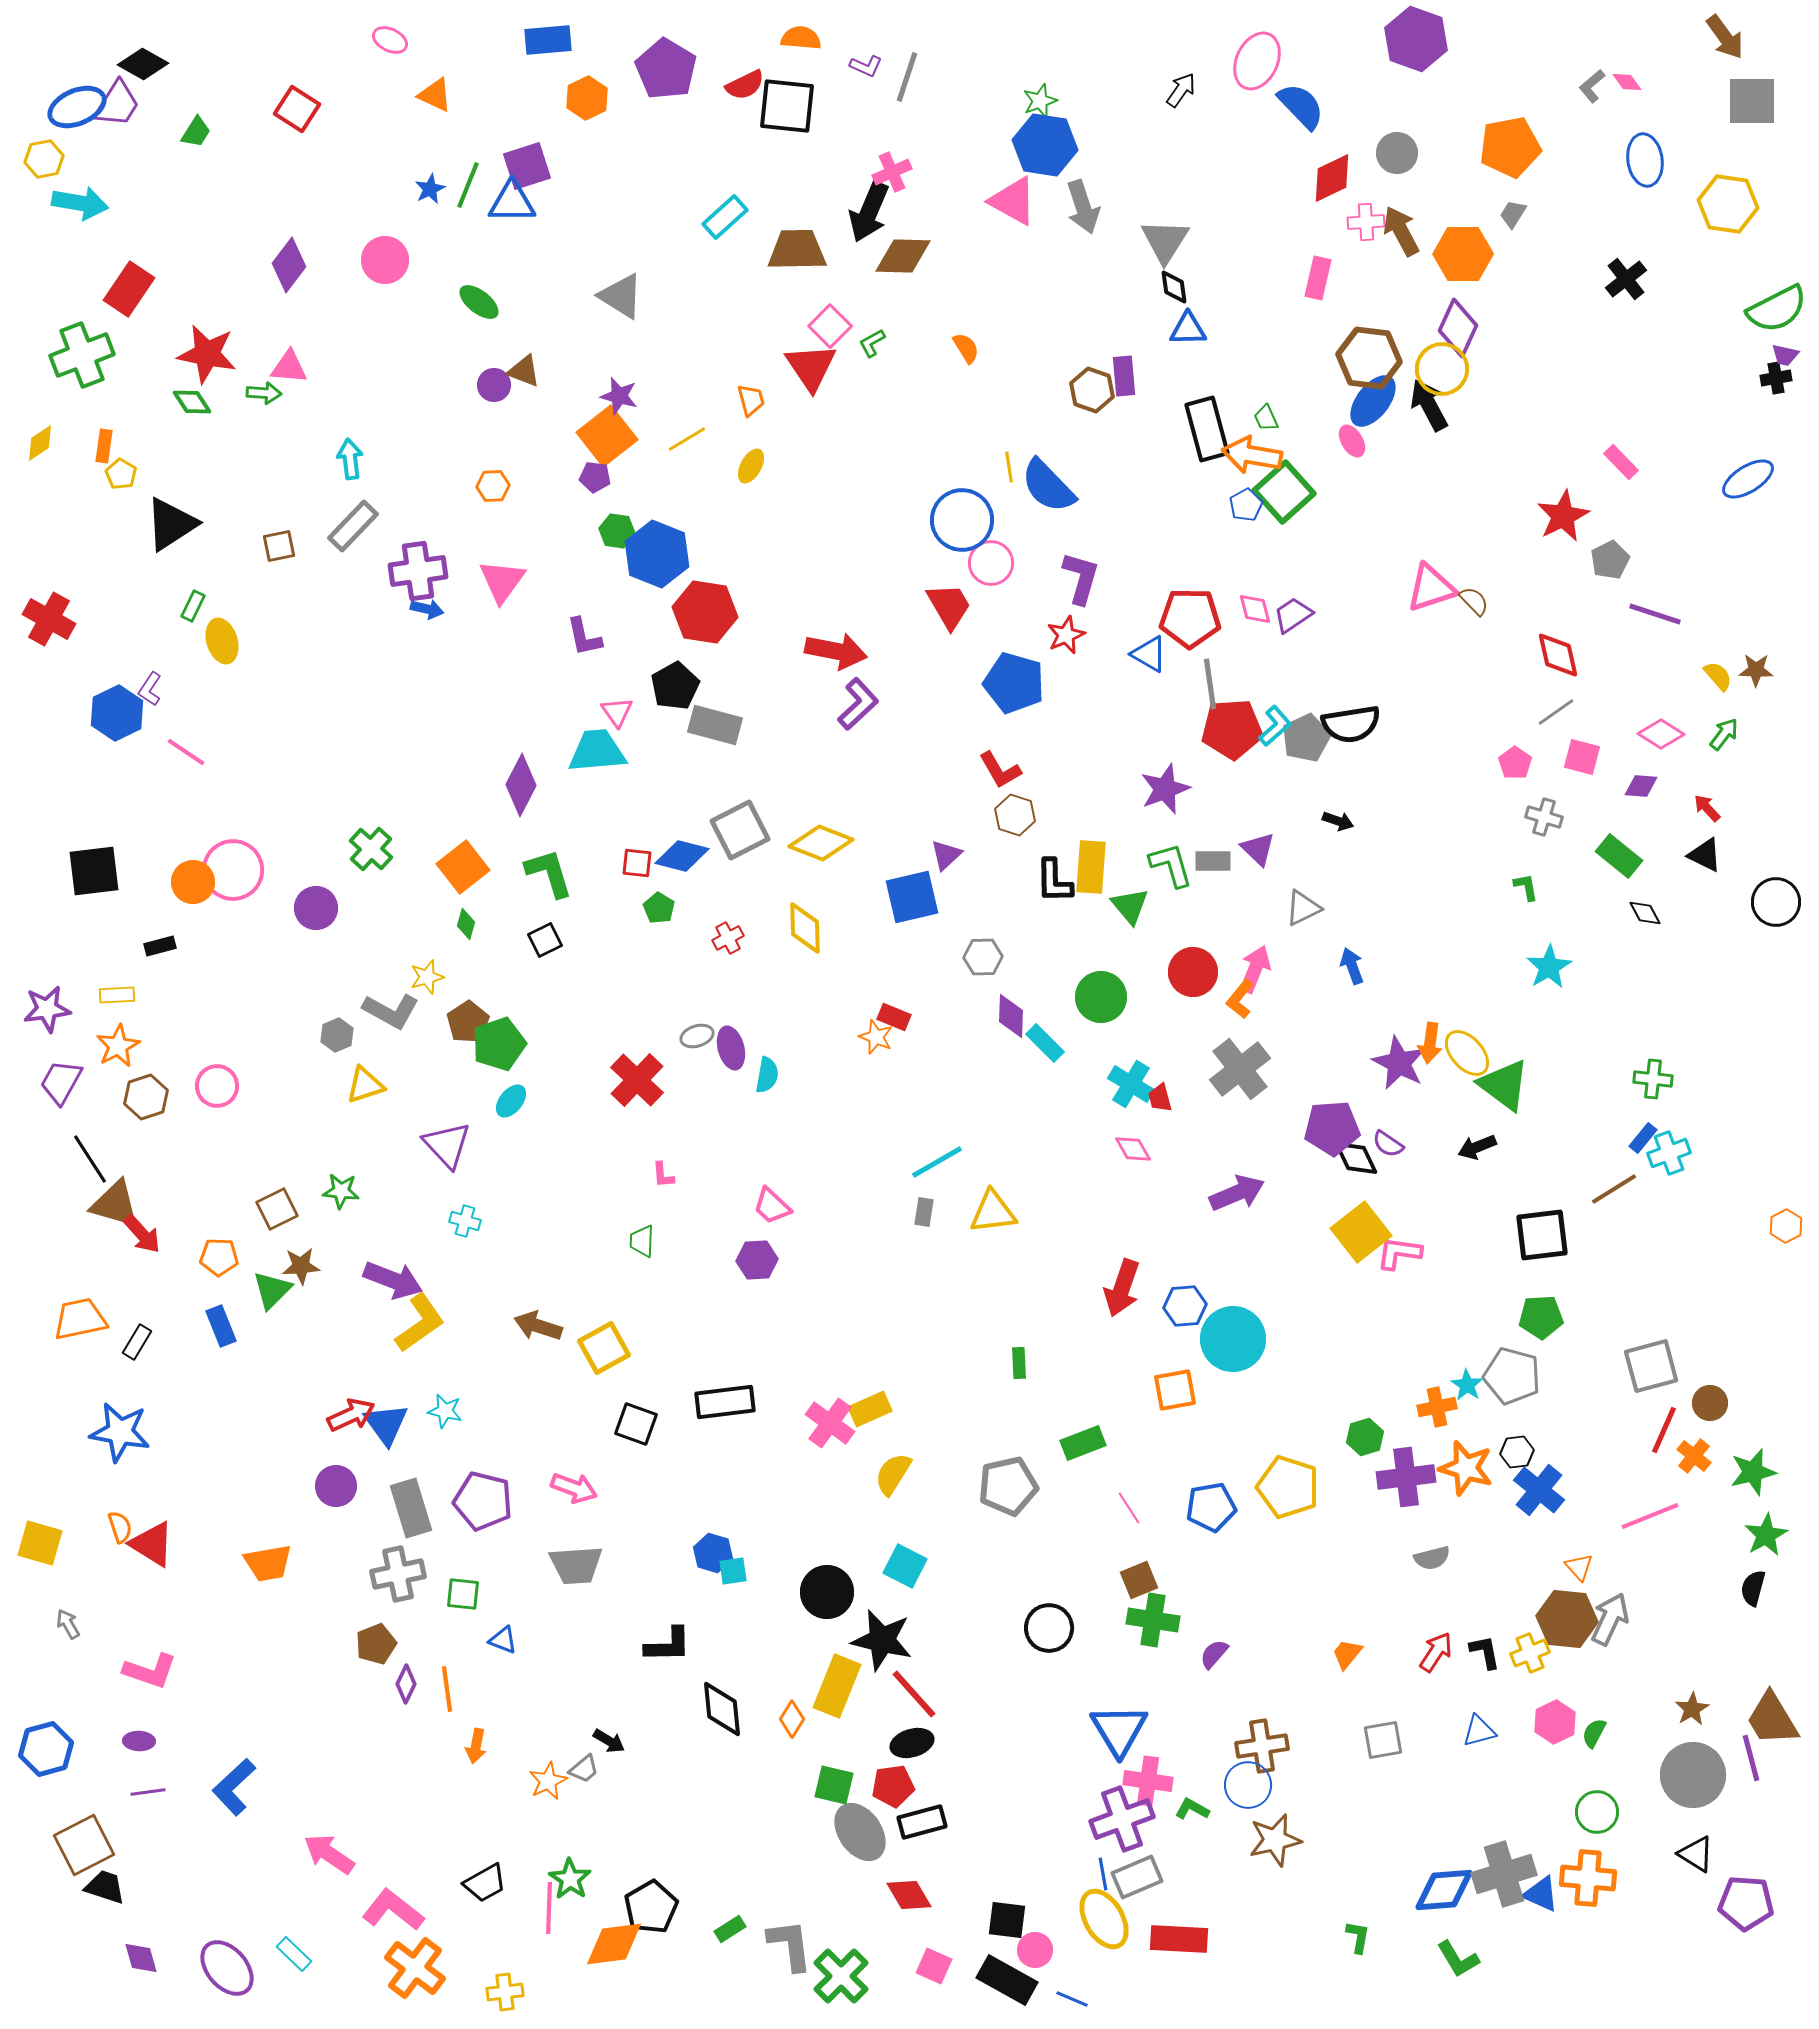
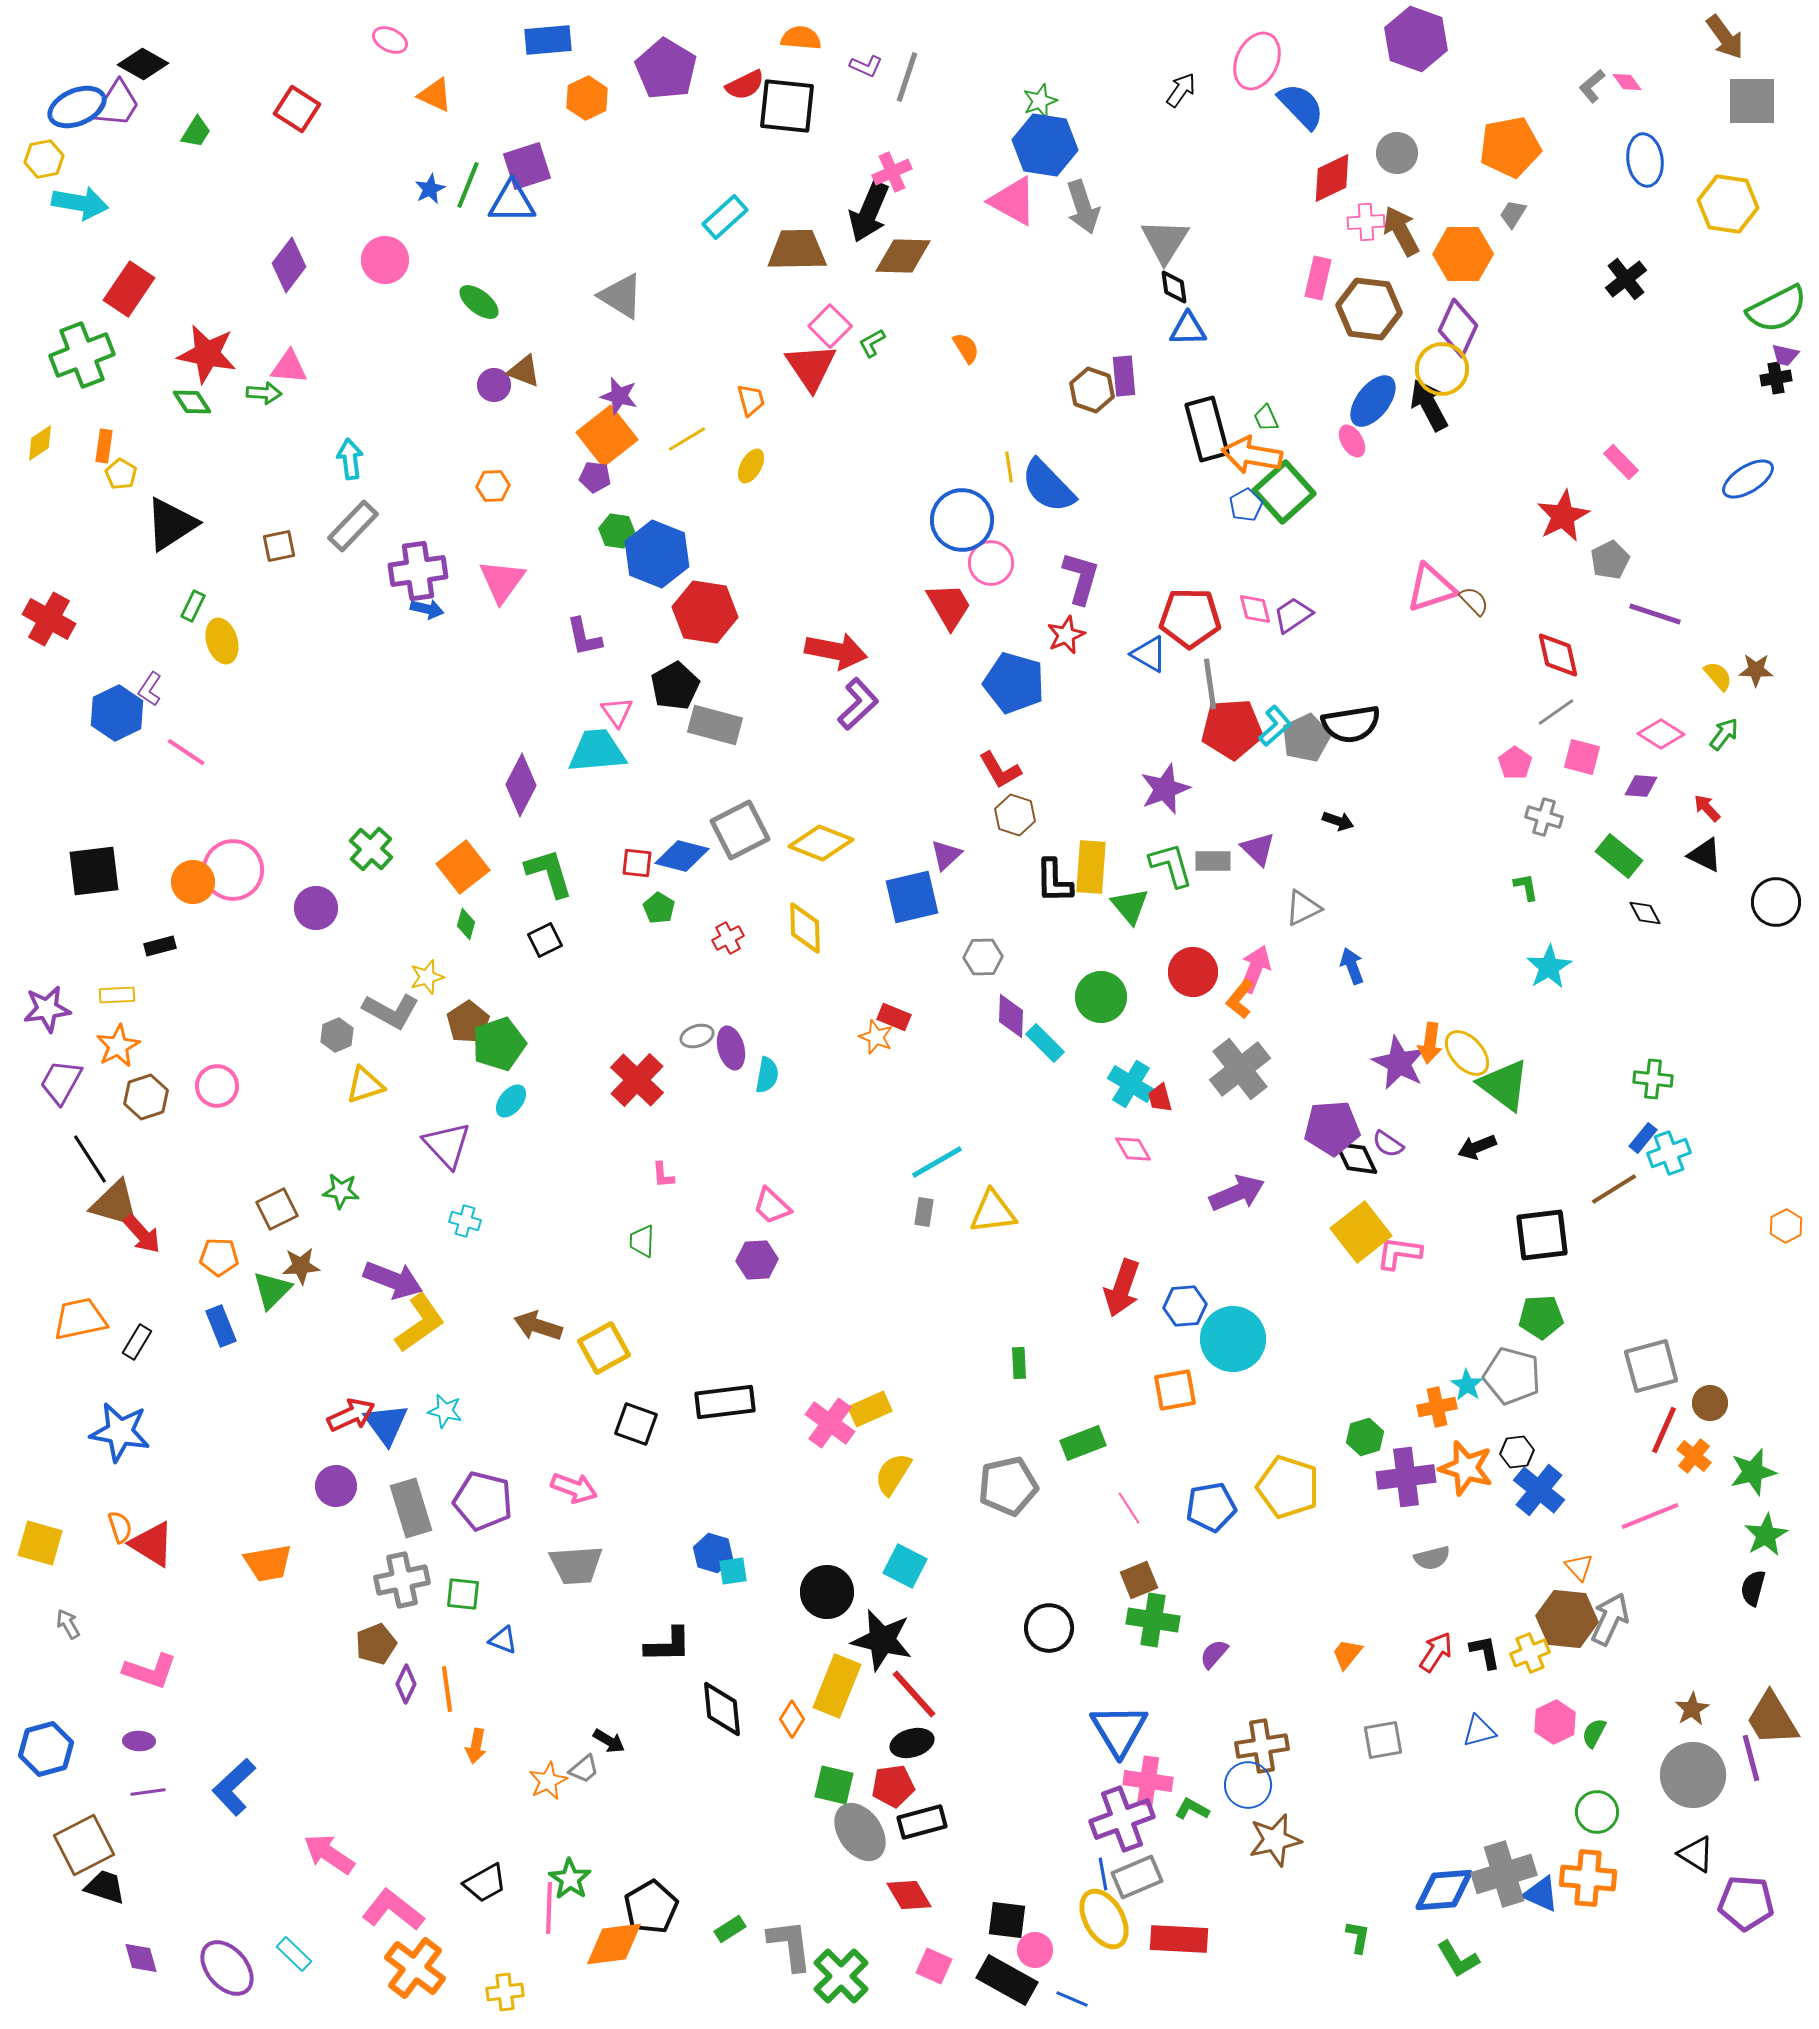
brown hexagon at (1369, 358): moved 49 px up
gray cross at (398, 1574): moved 4 px right, 6 px down
